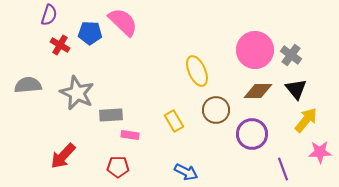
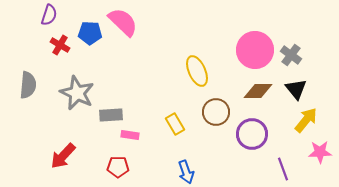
gray semicircle: rotated 100 degrees clockwise
brown circle: moved 2 px down
yellow rectangle: moved 1 px right, 3 px down
blue arrow: rotated 45 degrees clockwise
